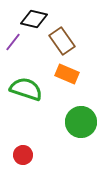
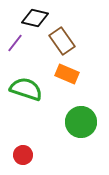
black diamond: moved 1 px right, 1 px up
purple line: moved 2 px right, 1 px down
